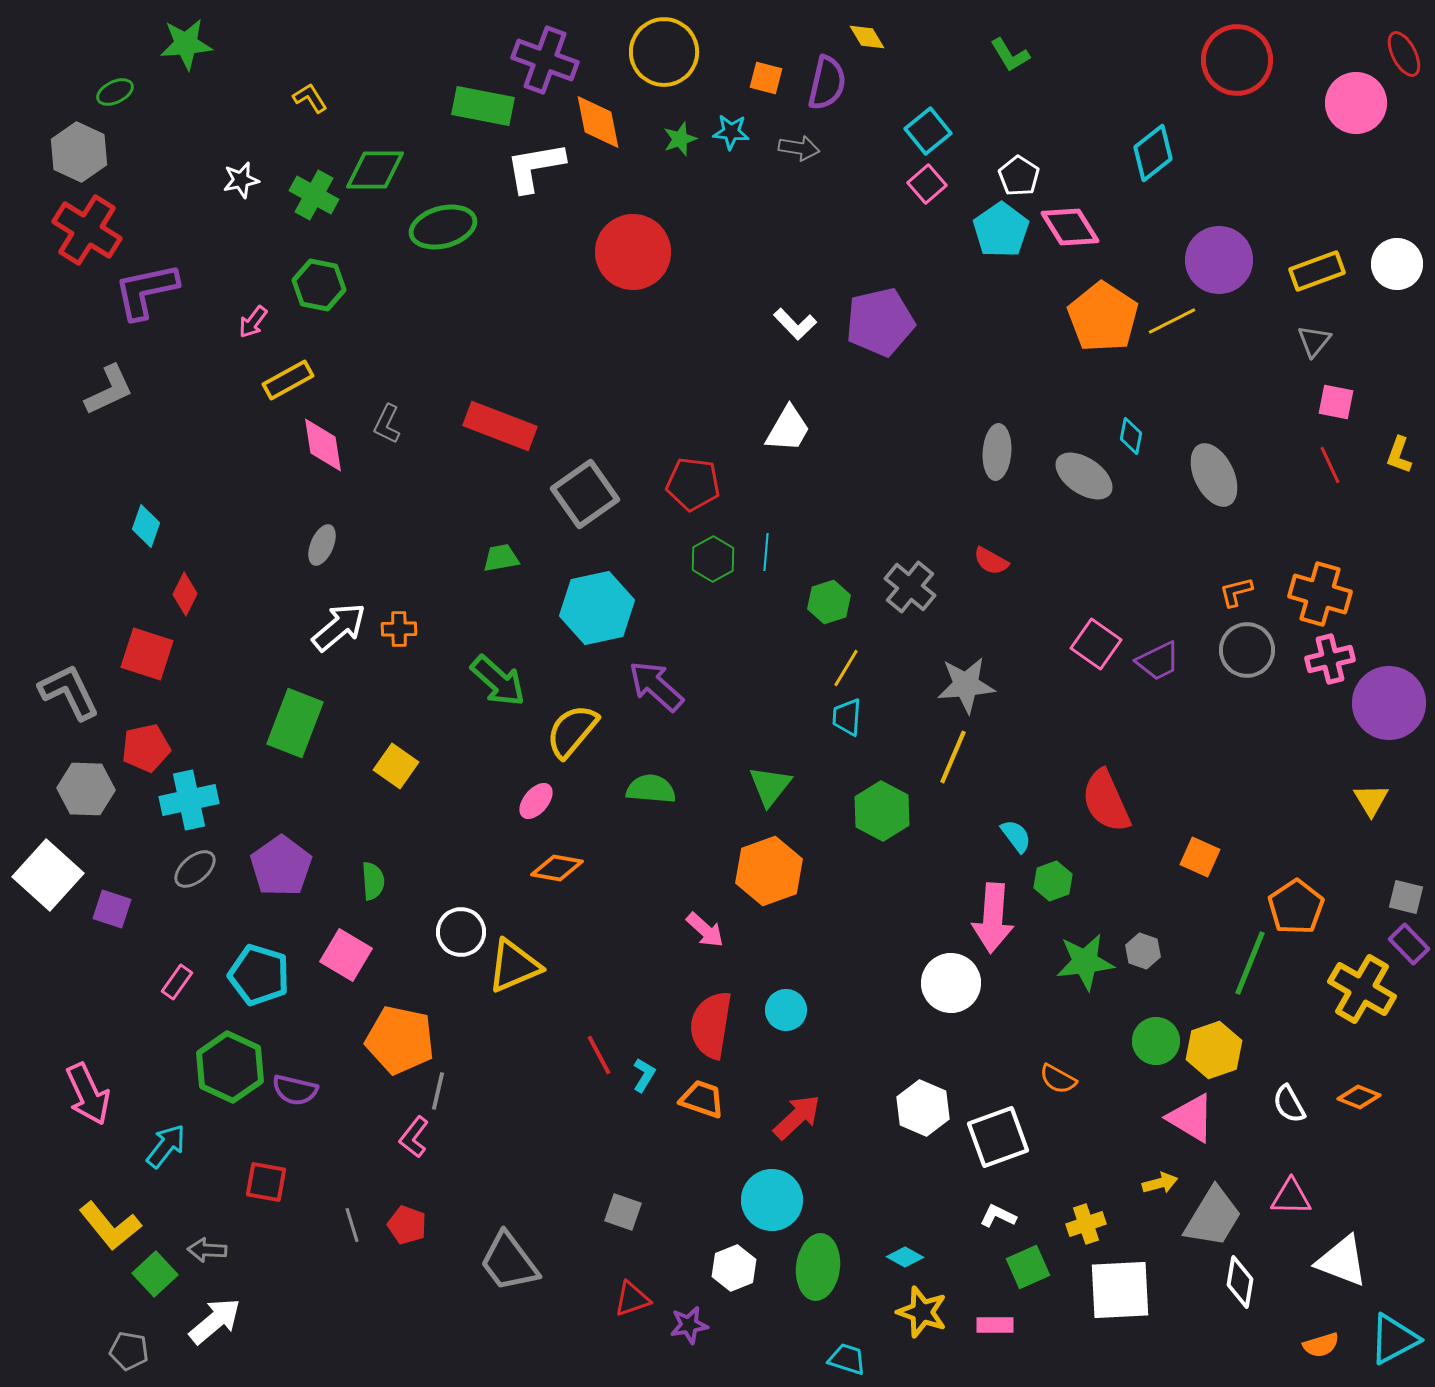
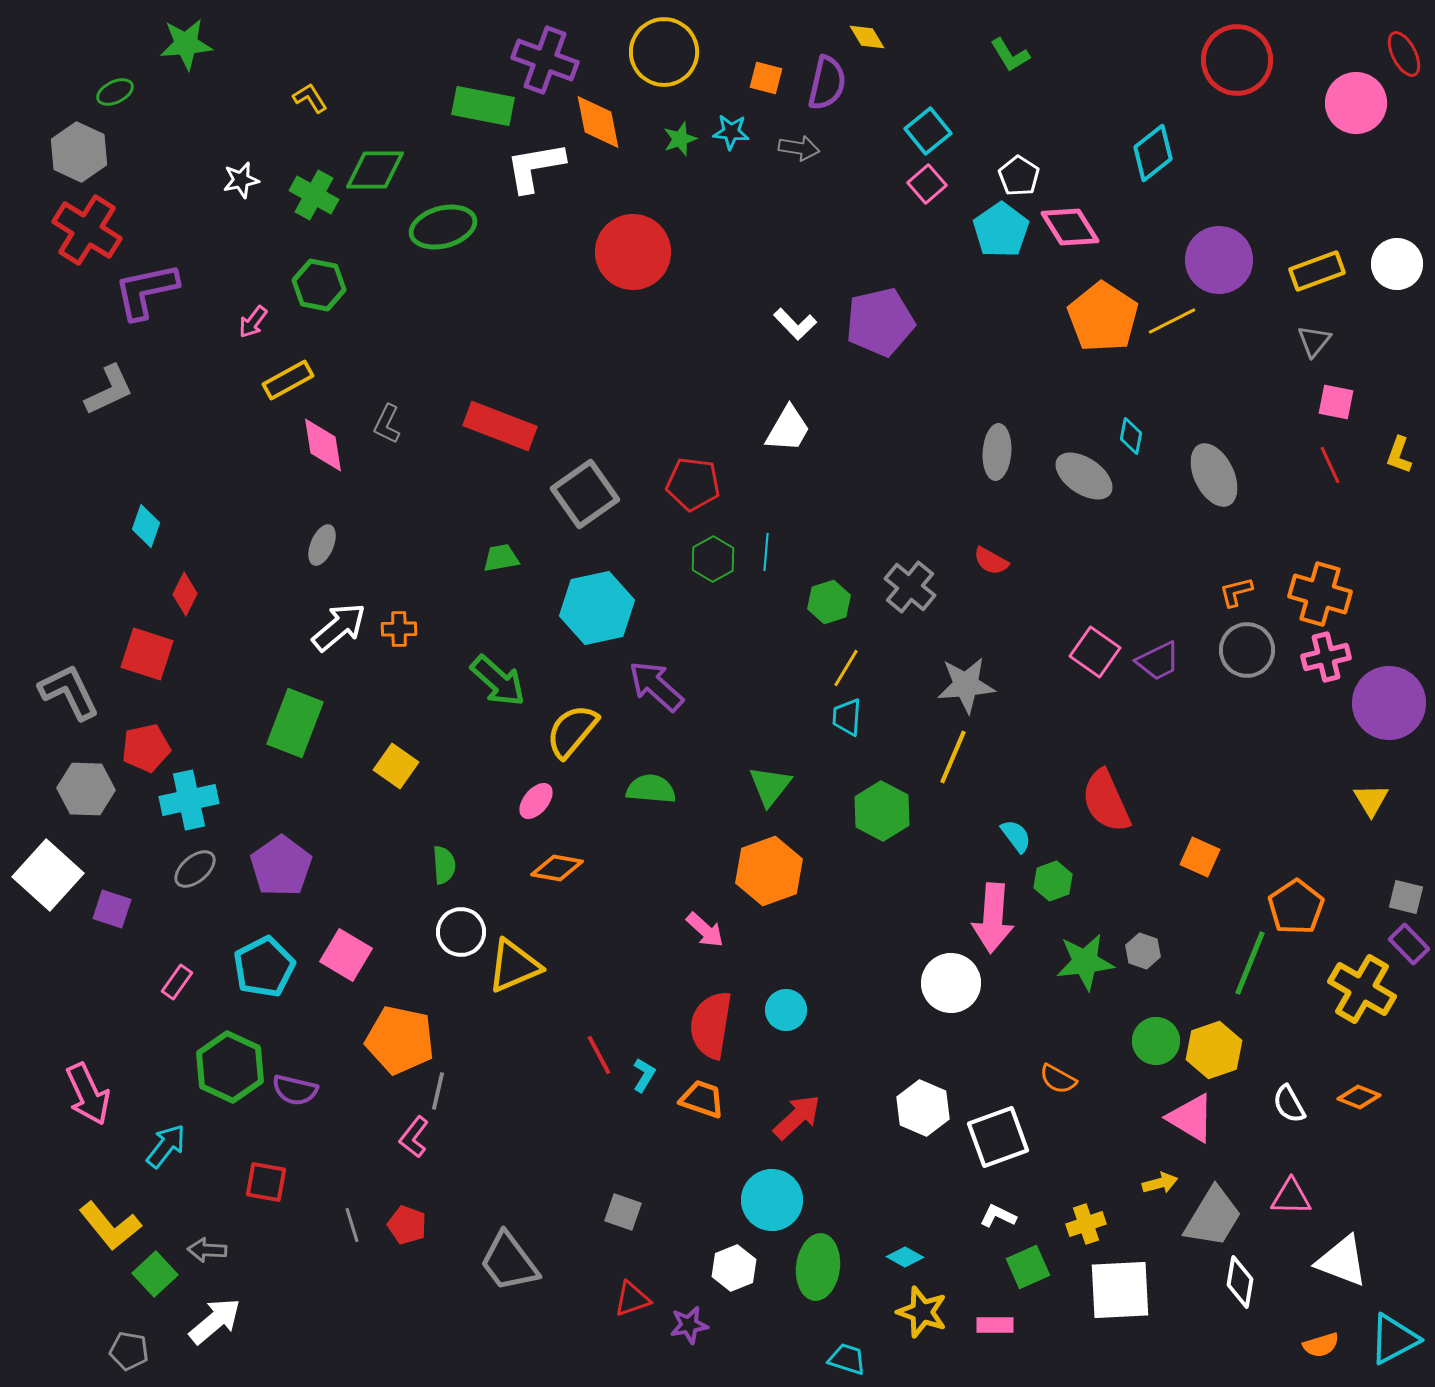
pink square at (1096, 644): moved 1 px left, 8 px down
pink cross at (1330, 659): moved 4 px left, 2 px up
green semicircle at (373, 881): moved 71 px right, 16 px up
cyan pentagon at (259, 975): moved 5 px right, 8 px up; rotated 28 degrees clockwise
